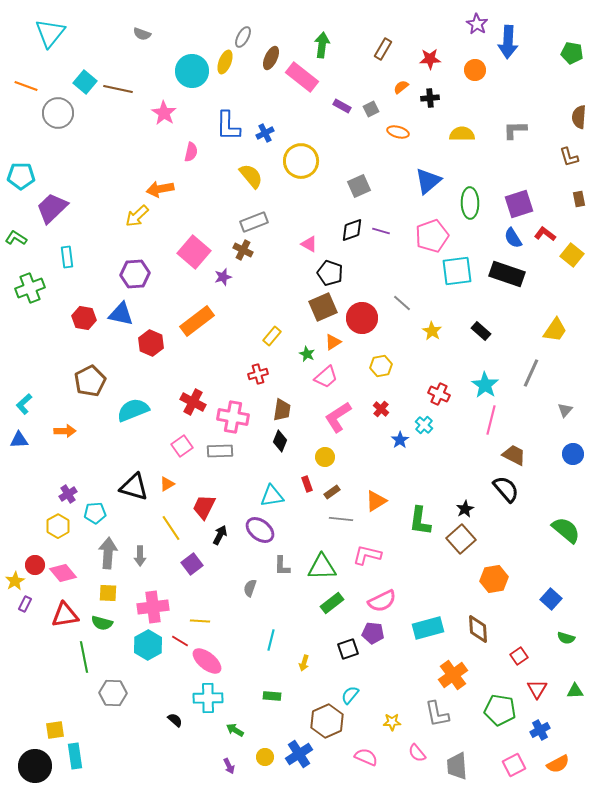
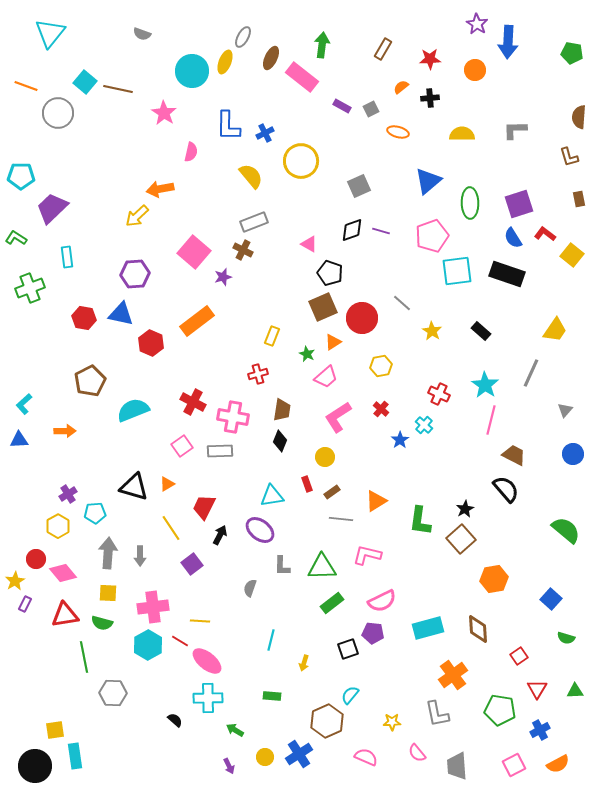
yellow rectangle at (272, 336): rotated 18 degrees counterclockwise
red circle at (35, 565): moved 1 px right, 6 px up
